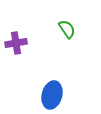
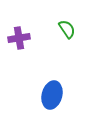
purple cross: moved 3 px right, 5 px up
